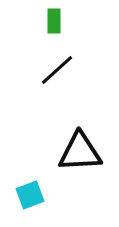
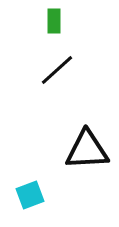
black triangle: moved 7 px right, 2 px up
